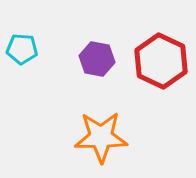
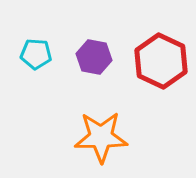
cyan pentagon: moved 14 px right, 5 px down
purple hexagon: moved 3 px left, 2 px up
